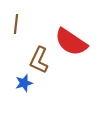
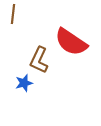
brown line: moved 3 px left, 10 px up
